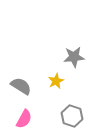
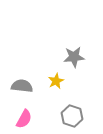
gray semicircle: moved 1 px right; rotated 25 degrees counterclockwise
